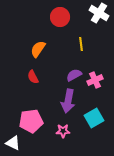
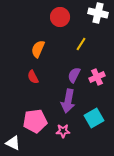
white cross: moved 1 px left; rotated 18 degrees counterclockwise
yellow line: rotated 40 degrees clockwise
orange semicircle: rotated 12 degrees counterclockwise
purple semicircle: rotated 35 degrees counterclockwise
pink cross: moved 2 px right, 3 px up
pink pentagon: moved 4 px right
